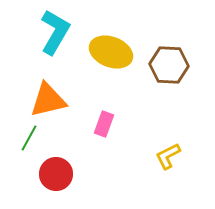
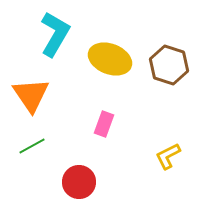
cyan L-shape: moved 2 px down
yellow ellipse: moved 1 px left, 7 px down
brown hexagon: rotated 15 degrees clockwise
orange triangle: moved 17 px left, 5 px up; rotated 51 degrees counterclockwise
green line: moved 3 px right, 8 px down; rotated 32 degrees clockwise
red circle: moved 23 px right, 8 px down
